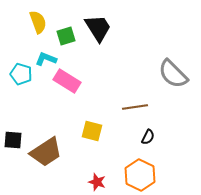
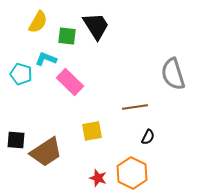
yellow semicircle: rotated 50 degrees clockwise
black trapezoid: moved 2 px left, 2 px up
green square: moved 1 px right; rotated 24 degrees clockwise
gray semicircle: rotated 28 degrees clockwise
pink rectangle: moved 3 px right, 1 px down; rotated 12 degrees clockwise
yellow square: rotated 25 degrees counterclockwise
black square: moved 3 px right
orange hexagon: moved 8 px left, 2 px up
red star: moved 1 px right, 4 px up
